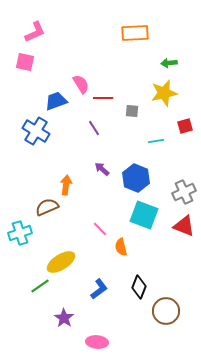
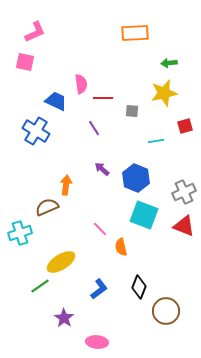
pink semicircle: rotated 24 degrees clockwise
blue trapezoid: rotated 45 degrees clockwise
